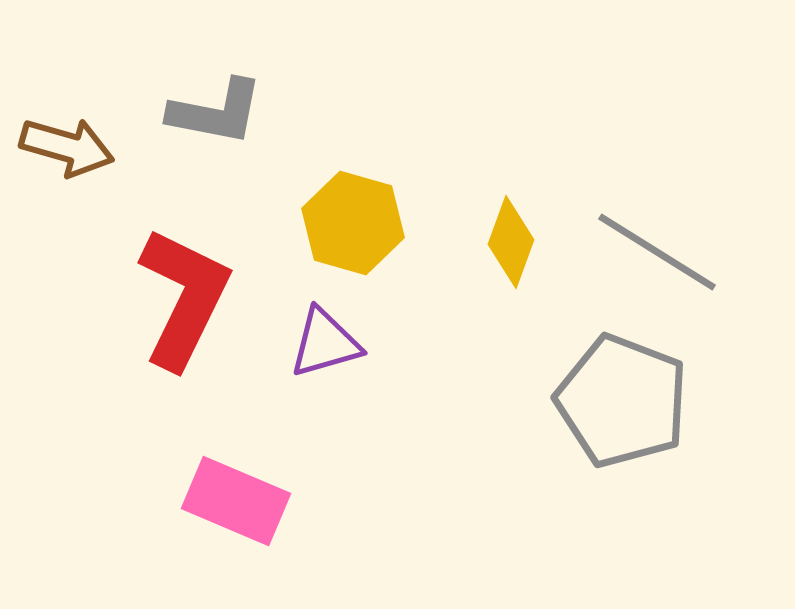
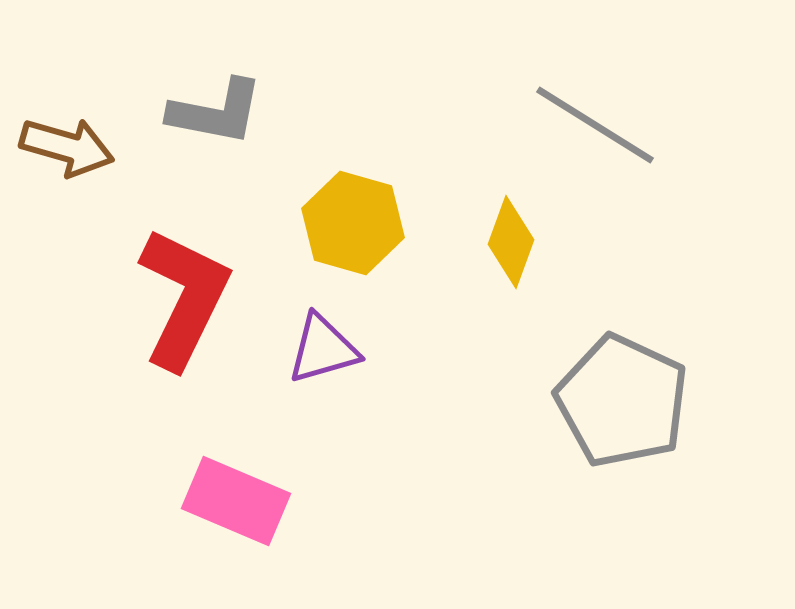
gray line: moved 62 px left, 127 px up
purple triangle: moved 2 px left, 6 px down
gray pentagon: rotated 4 degrees clockwise
